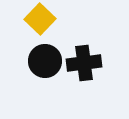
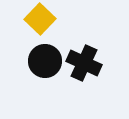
black cross: rotated 32 degrees clockwise
